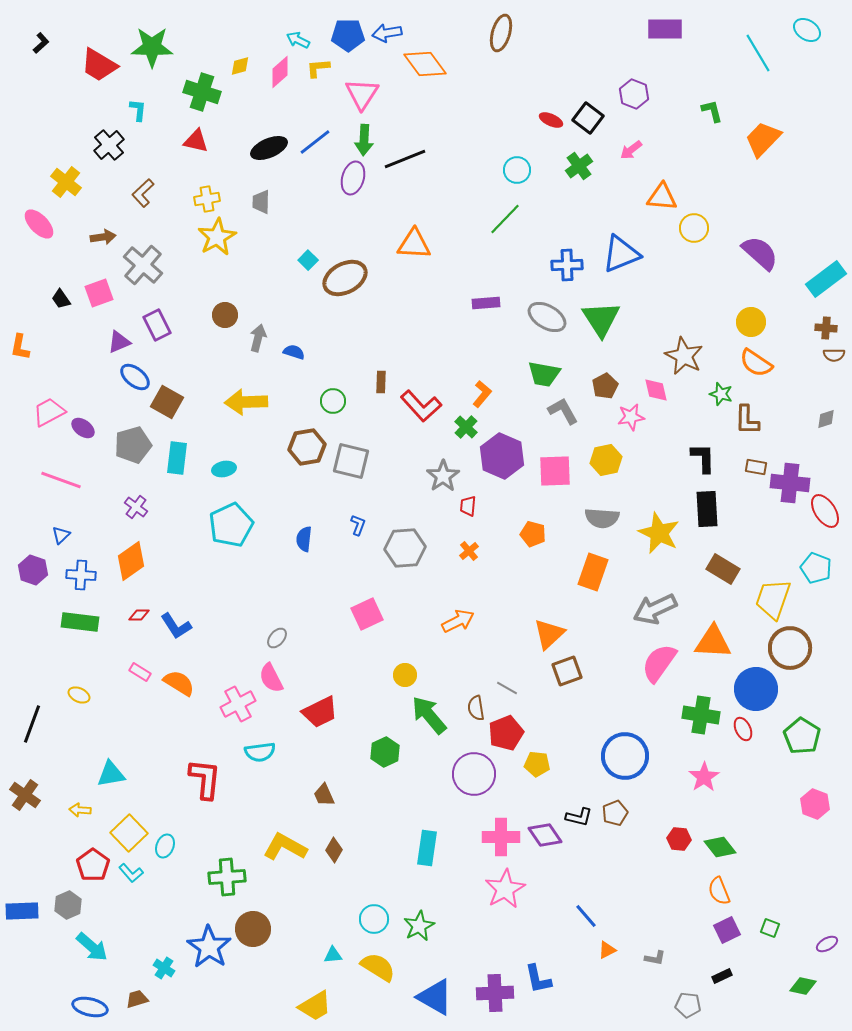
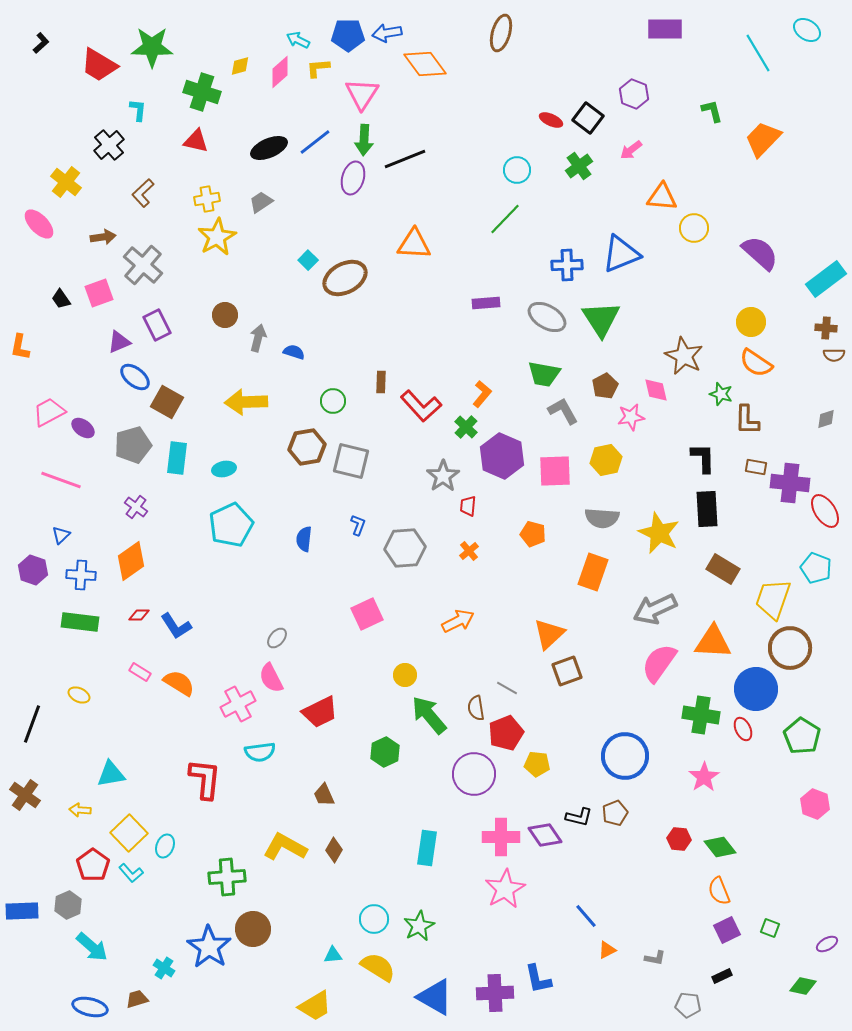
gray trapezoid at (261, 202): rotated 55 degrees clockwise
